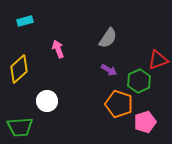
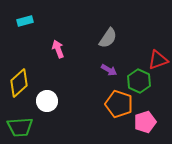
yellow diamond: moved 14 px down
green hexagon: rotated 10 degrees counterclockwise
